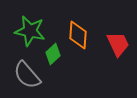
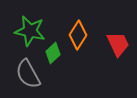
orange diamond: rotated 28 degrees clockwise
green diamond: moved 1 px up
gray semicircle: moved 1 px right, 1 px up; rotated 12 degrees clockwise
